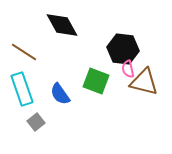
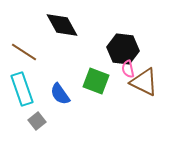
brown triangle: rotated 12 degrees clockwise
gray square: moved 1 px right, 1 px up
